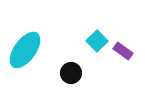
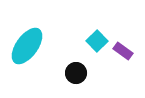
cyan ellipse: moved 2 px right, 4 px up
black circle: moved 5 px right
